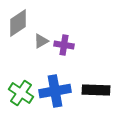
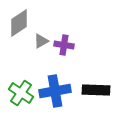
gray diamond: moved 1 px right
